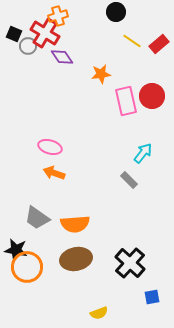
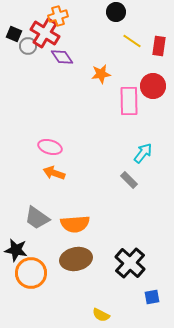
red rectangle: moved 2 px down; rotated 42 degrees counterclockwise
red circle: moved 1 px right, 10 px up
pink rectangle: moved 3 px right; rotated 12 degrees clockwise
orange circle: moved 4 px right, 6 px down
yellow semicircle: moved 2 px right, 2 px down; rotated 48 degrees clockwise
